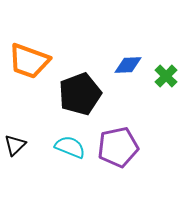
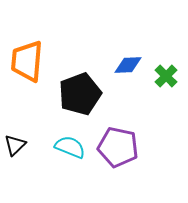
orange trapezoid: moved 2 px left; rotated 75 degrees clockwise
purple pentagon: rotated 24 degrees clockwise
